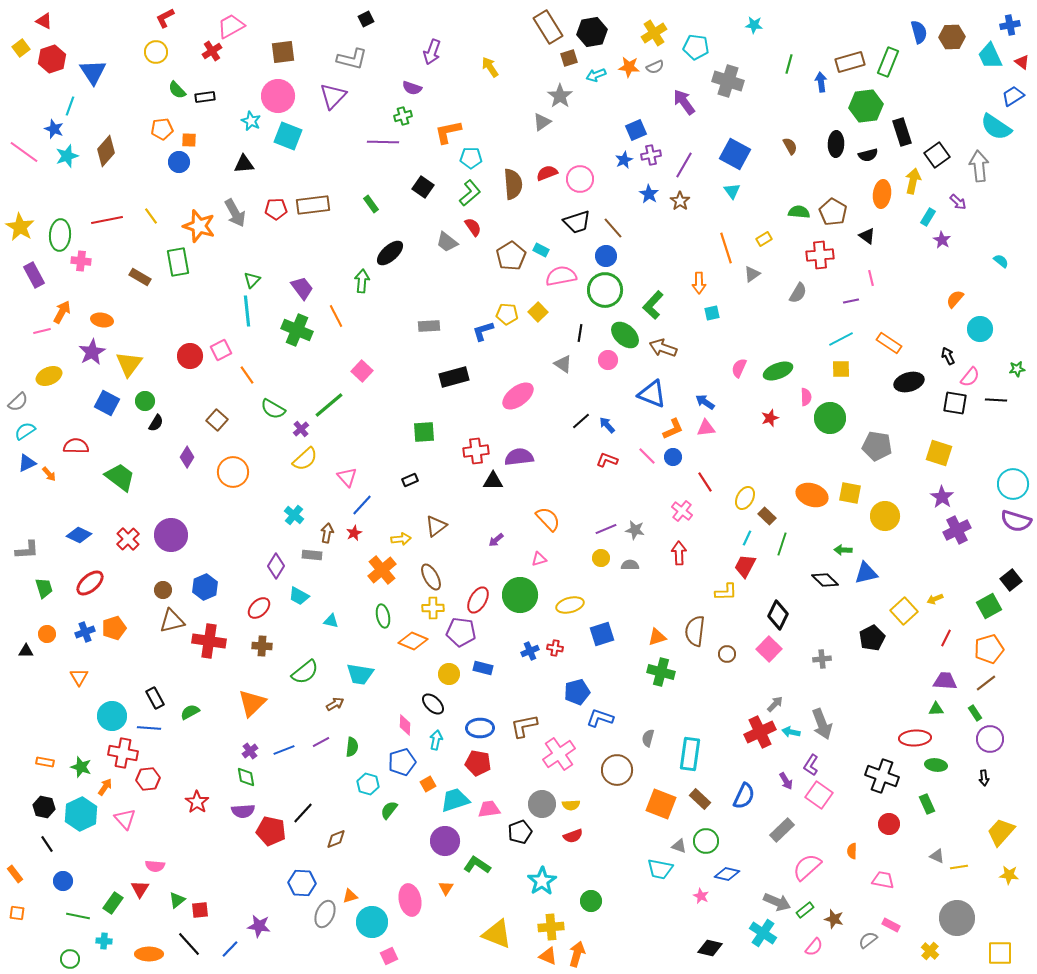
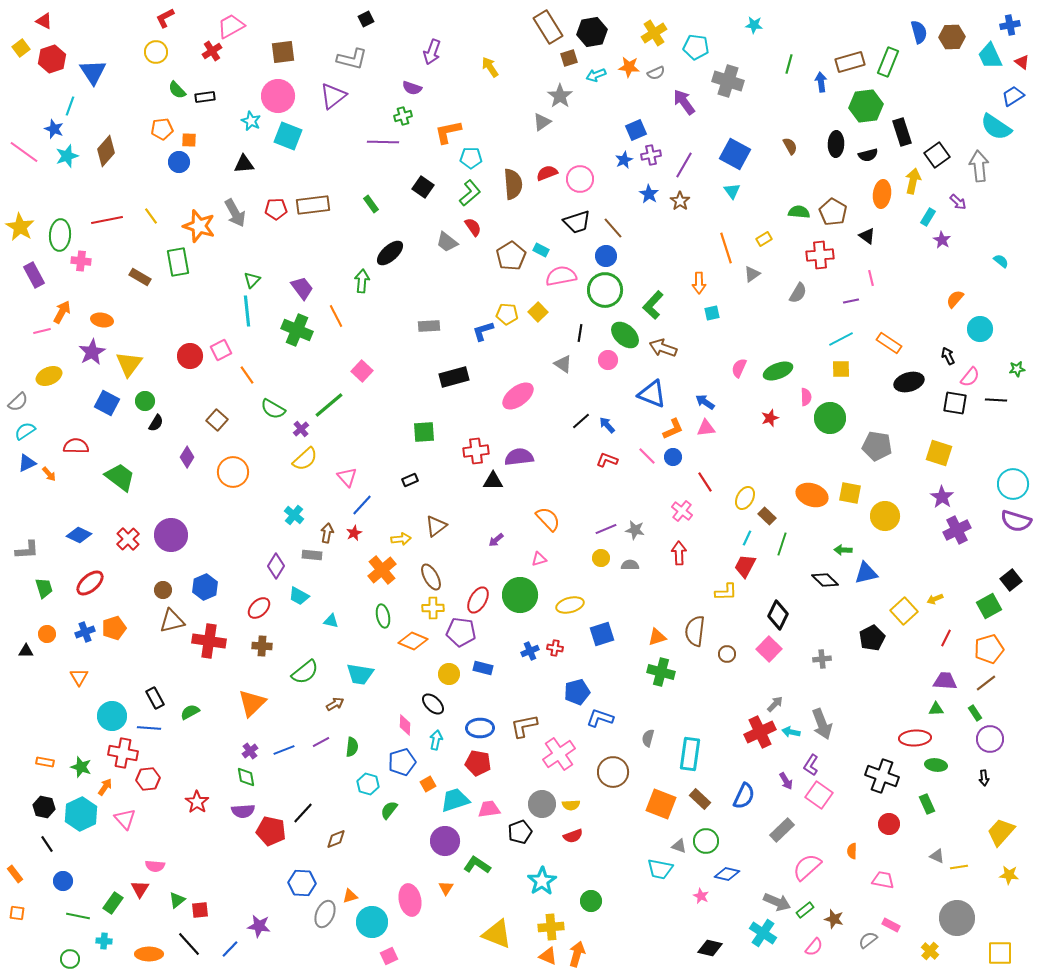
gray semicircle at (655, 67): moved 1 px right, 6 px down
purple triangle at (333, 96): rotated 8 degrees clockwise
brown circle at (617, 770): moved 4 px left, 2 px down
